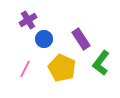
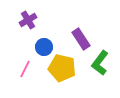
blue circle: moved 8 px down
green L-shape: moved 1 px left
yellow pentagon: rotated 12 degrees counterclockwise
